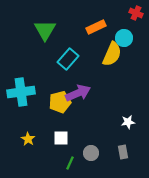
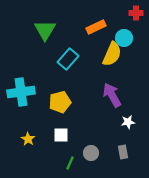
red cross: rotated 24 degrees counterclockwise
purple arrow: moved 34 px right, 2 px down; rotated 95 degrees counterclockwise
white square: moved 3 px up
